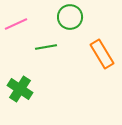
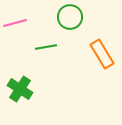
pink line: moved 1 px left, 1 px up; rotated 10 degrees clockwise
